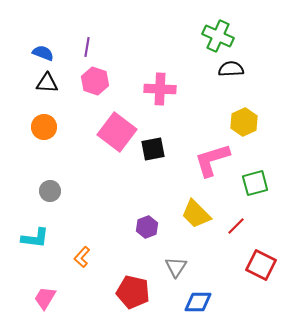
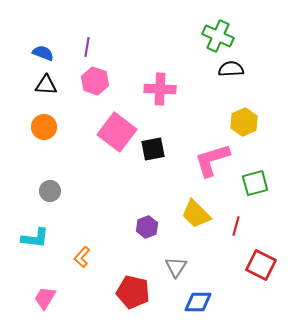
black triangle: moved 1 px left, 2 px down
red line: rotated 30 degrees counterclockwise
